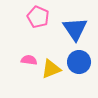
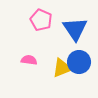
pink pentagon: moved 3 px right, 3 px down
yellow triangle: moved 11 px right, 1 px up
